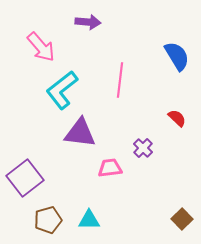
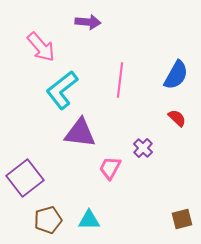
blue semicircle: moved 1 px left, 19 px down; rotated 60 degrees clockwise
pink trapezoid: rotated 55 degrees counterclockwise
brown square: rotated 30 degrees clockwise
